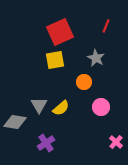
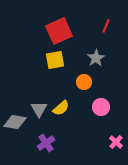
red square: moved 1 px left, 1 px up
gray star: rotated 12 degrees clockwise
gray triangle: moved 4 px down
